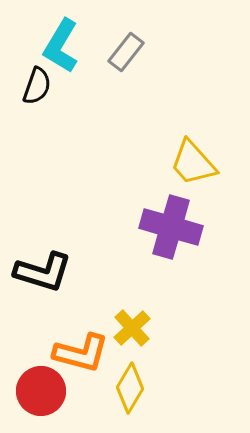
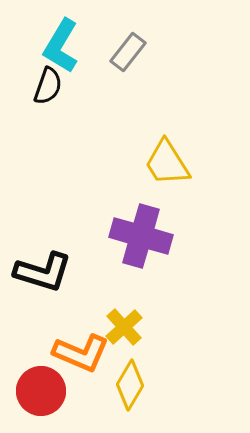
gray rectangle: moved 2 px right
black semicircle: moved 11 px right
yellow trapezoid: moved 26 px left; rotated 10 degrees clockwise
purple cross: moved 30 px left, 9 px down
yellow cross: moved 8 px left, 1 px up
orange L-shape: rotated 8 degrees clockwise
yellow diamond: moved 3 px up
